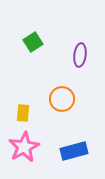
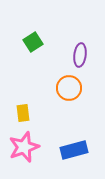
orange circle: moved 7 px right, 11 px up
yellow rectangle: rotated 12 degrees counterclockwise
pink star: rotated 8 degrees clockwise
blue rectangle: moved 1 px up
